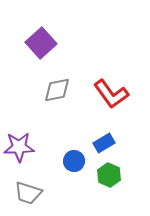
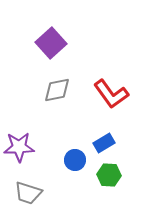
purple square: moved 10 px right
blue circle: moved 1 px right, 1 px up
green hexagon: rotated 20 degrees counterclockwise
